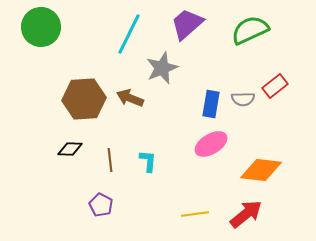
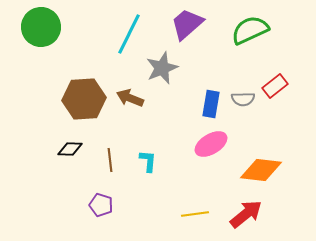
purple pentagon: rotated 10 degrees counterclockwise
